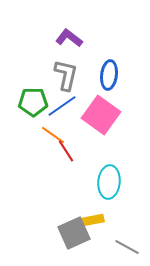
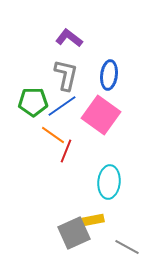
red line: rotated 55 degrees clockwise
